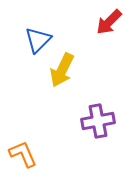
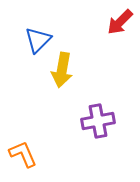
red arrow: moved 11 px right
yellow arrow: rotated 16 degrees counterclockwise
